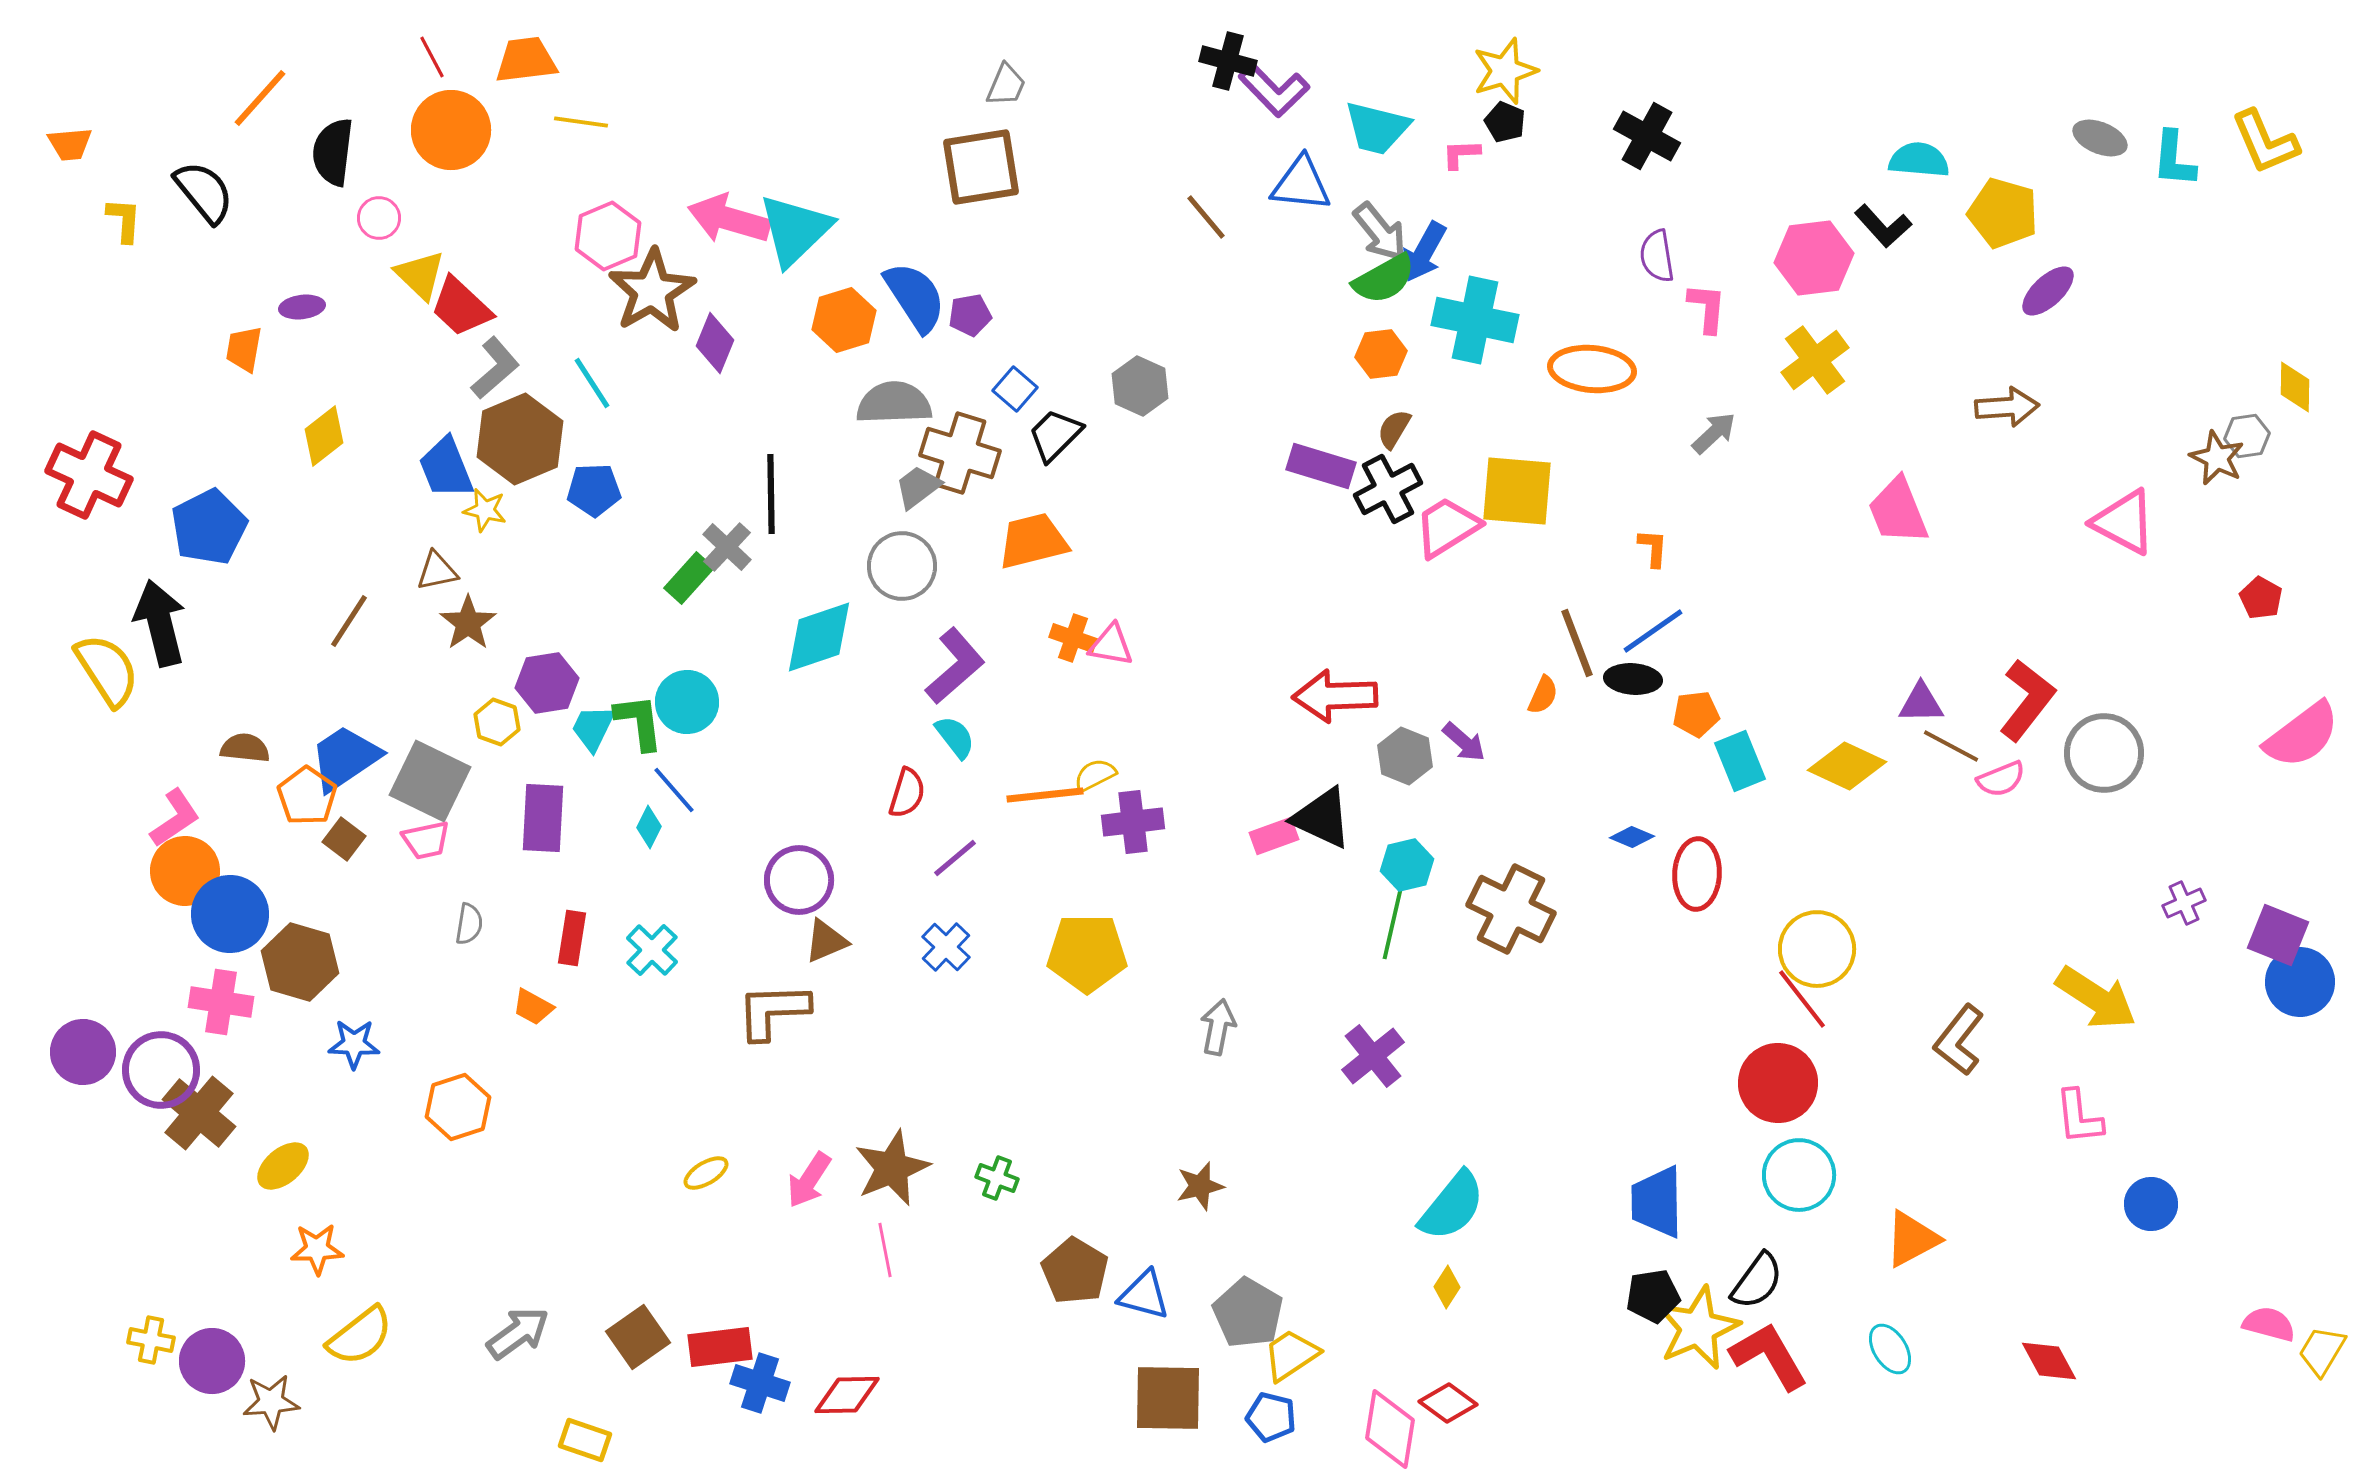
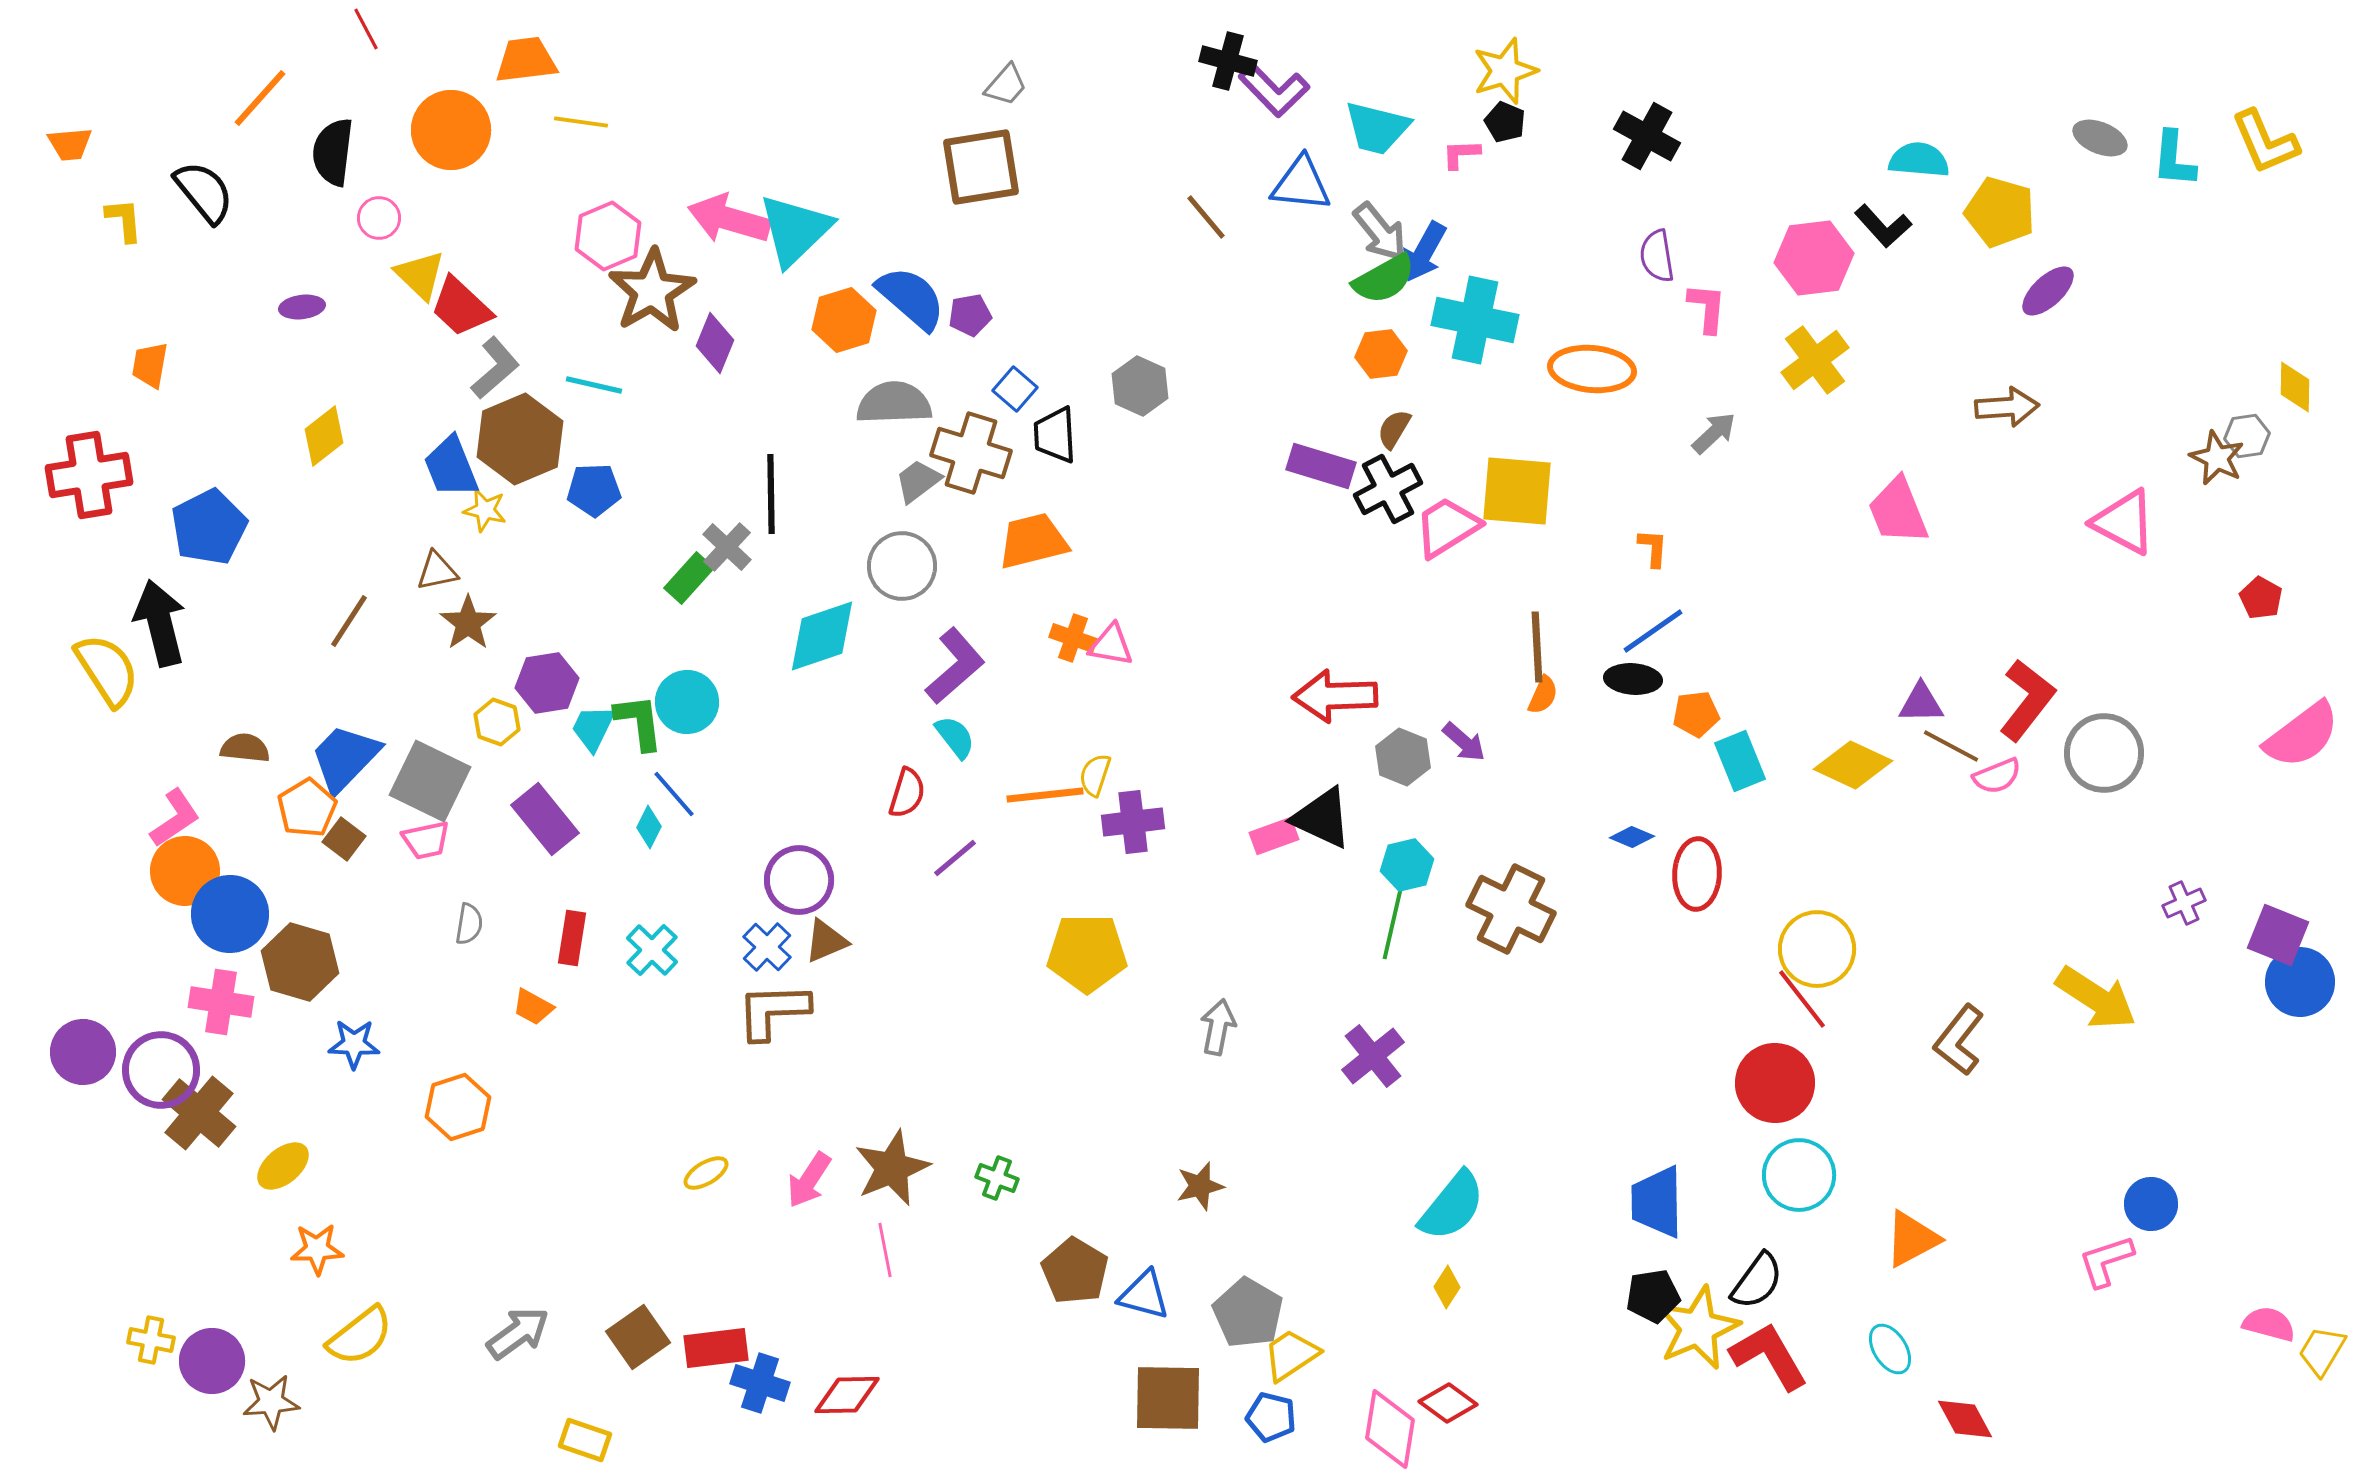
red line at (432, 57): moved 66 px left, 28 px up
gray trapezoid at (1006, 85): rotated 18 degrees clockwise
yellow pentagon at (2003, 213): moved 3 px left, 1 px up
yellow L-shape at (124, 220): rotated 9 degrees counterclockwise
blue semicircle at (915, 297): moved 4 px left, 1 px down; rotated 16 degrees counterclockwise
orange trapezoid at (244, 349): moved 94 px left, 16 px down
cyan line at (592, 383): moved 2 px right, 2 px down; rotated 44 degrees counterclockwise
black trapezoid at (1055, 435): rotated 48 degrees counterclockwise
brown cross at (960, 453): moved 11 px right
blue trapezoid at (446, 468): moved 5 px right, 1 px up
red cross at (89, 475): rotated 34 degrees counterclockwise
gray trapezoid at (918, 487): moved 6 px up
cyan diamond at (819, 637): moved 3 px right, 1 px up
brown line at (1577, 643): moved 40 px left, 4 px down; rotated 18 degrees clockwise
gray hexagon at (1405, 756): moved 2 px left, 1 px down
blue trapezoid at (345, 758): rotated 12 degrees counterclockwise
yellow diamond at (1847, 766): moved 6 px right, 1 px up
yellow semicircle at (1095, 775): rotated 45 degrees counterclockwise
pink semicircle at (2001, 779): moved 4 px left, 3 px up
blue line at (674, 790): moved 4 px down
orange pentagon at (307, 796): moved 12 px down; rotated 6 degrees clockwise
purple rectangle at (543, 818): moved 2 px right, 1 px down; rotated 42 degrees counterclockwise
blue cross at (946, 947): moved 179 px left
red circle at (1778, 1083): moved 3 px left
pink L-shape at (2079, 1117): moved 27 px right, 144 px down; rotated 78 degrees clockwise
red rectangle at (720, 1347): moved 4 px left, 1 px down
red diamond at (2049, 1361): moved 84 px left, 58 px down
